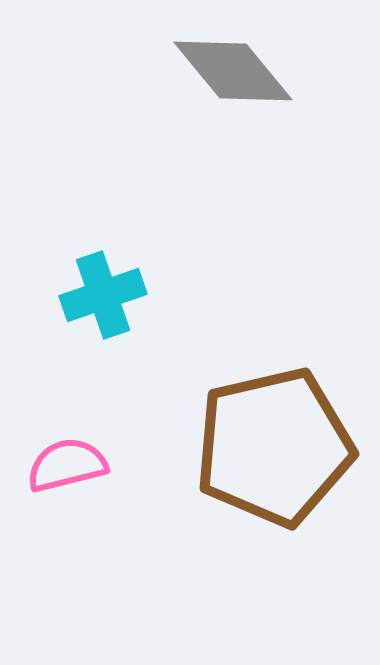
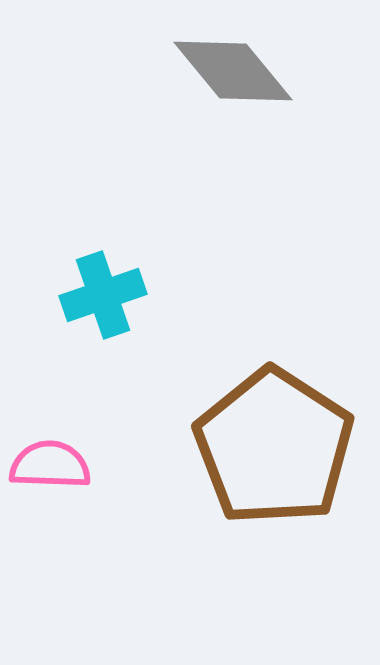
brown pentagon: rotated 26 degrees counterclockwise
pink semicircle: moved 17 px left; rotated 16 degrees clockwise
